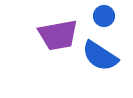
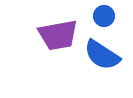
blue semicircle: moved 2 px right, 1 px up
